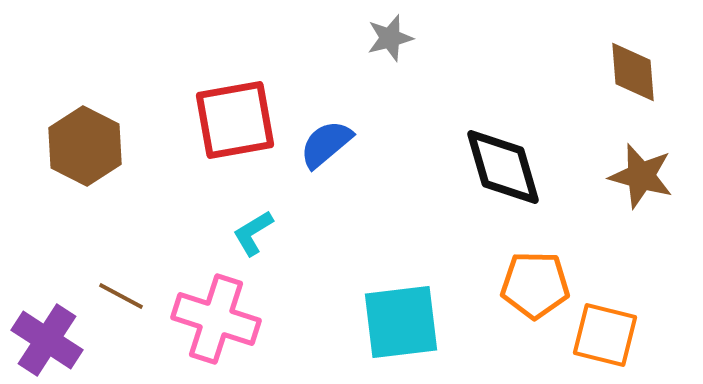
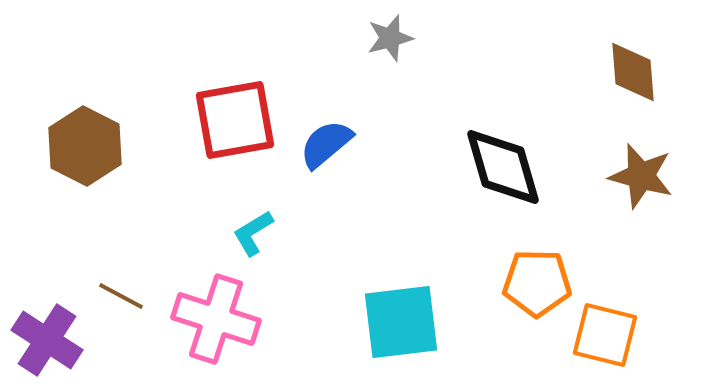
orange pentagon: moved 2 px right, 2 px up
